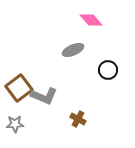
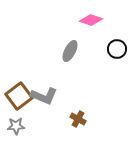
pink diamond: rotated 30 degrees counterclockwise
gray ellipse: moved 3 px left, 1 px down; rotated 40 degrees counterclockwise
black circle: moved 9 px right, 21 px up
brown square: moved 8 px down
gray star: moved 1 px right, 2 px down
